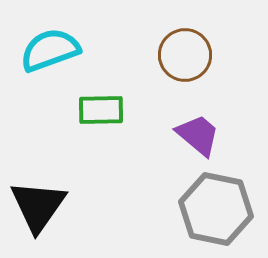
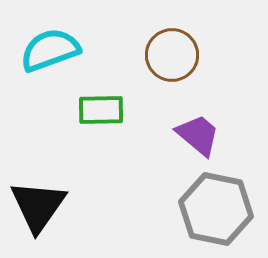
brown circle: moved 13 px left
